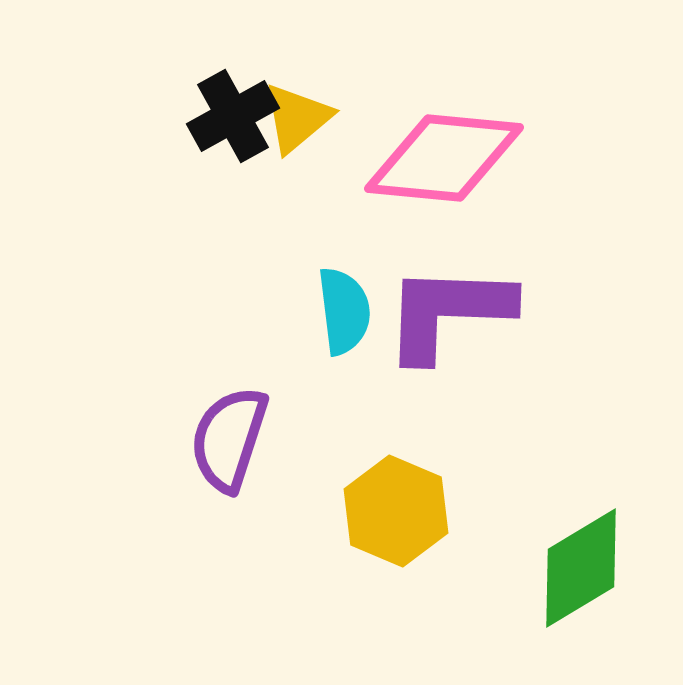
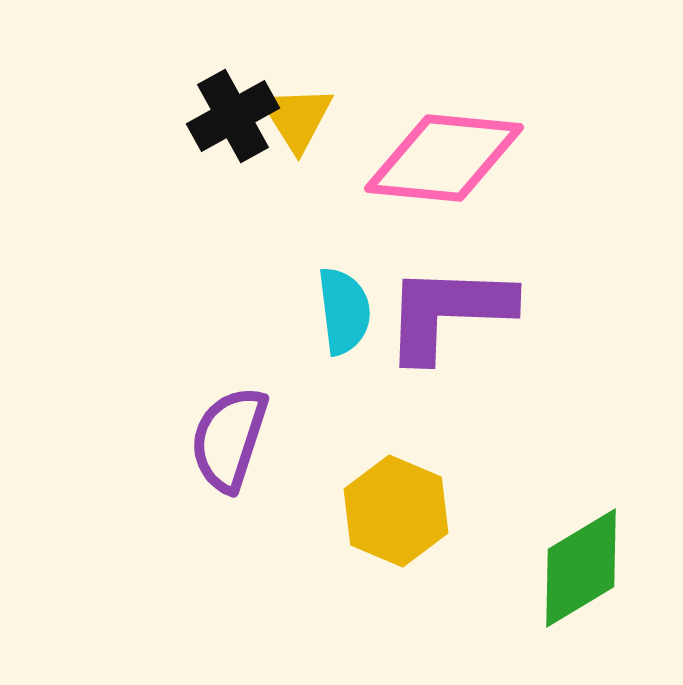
yellow triangle: rotated 22 degrees counterclockwise
